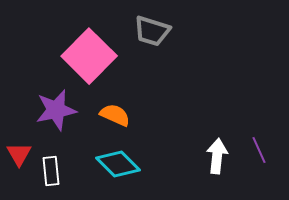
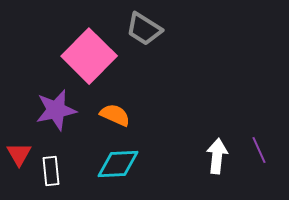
gray trapezoid: moved 8 px left, 2 px up; rotated 15 degrees clockwise
cyan diamond: rotated 48 degrees counterclockwise
